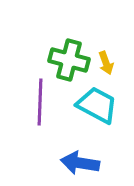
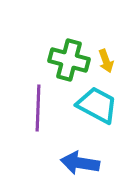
yellow arrow: moved 2 px up
purple line: moved 2 px left, 6 px down
